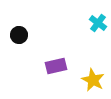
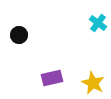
purple rectangle: moved 4 px left, 12 px down
yellow star: moved 3 px down
